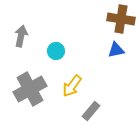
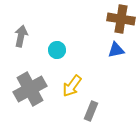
cyan circle: moved 1 px right, 1 px up
gray rectangle: rotated 18 degrees counterclockwise
